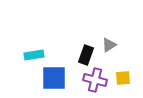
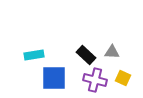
gray triangle: moved 3 px right, 7 px down; rotated 35 degrees clockwise
black rectangle: rotated 66 degrees counterclockwise
yellow square: rotated 28 degrees clockwise
